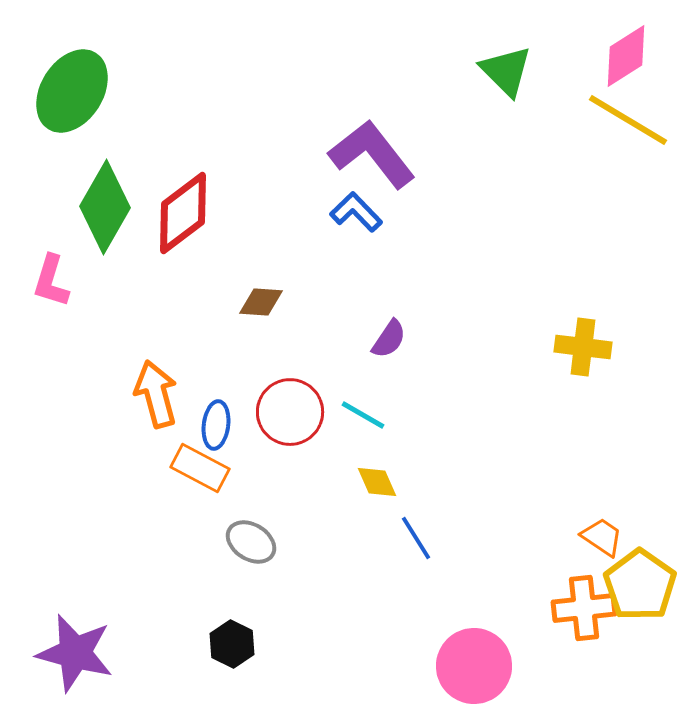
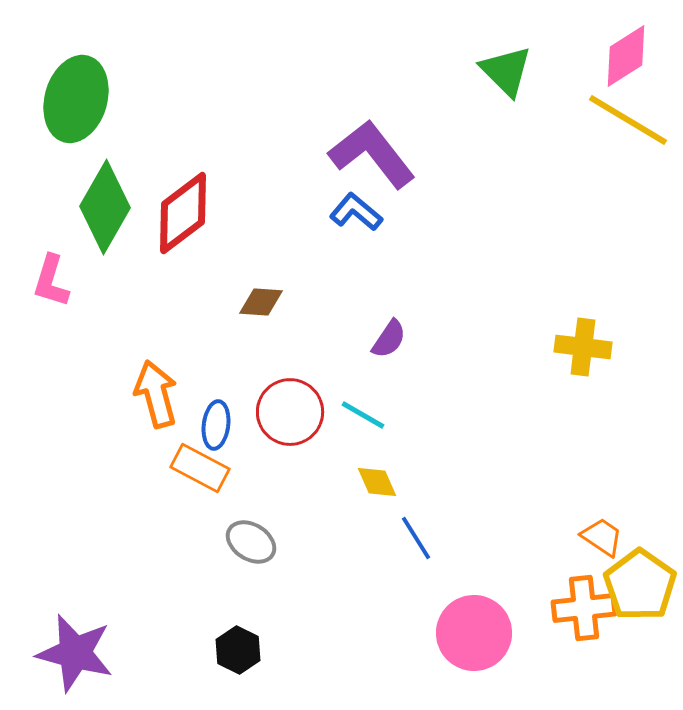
green ellipse: moved 4 px right, 8 px down; rotated 16 degrees counterclockwise
blue L-shape: rotated 6 degrees counterclockwise
black hexagon: moved 6 px right, 6 px down
pink circle: moved 33 px up
